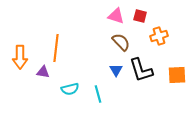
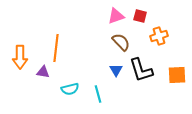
pink triangle: rotated 36 degrees counterclockwise
